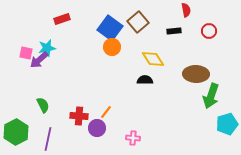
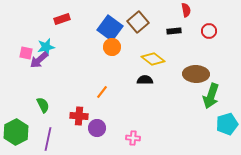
cyan star: moved 1 px left, 1 px up
yellow diamond: rotated 20 degrees counterclockwise
orange line: moved 4 px left, 20 px up
